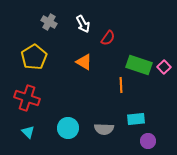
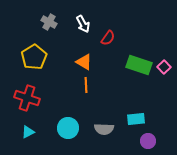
orange line: moved 35 px left
cyan triangle: rotated 48 degrees clockwise
